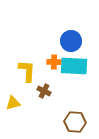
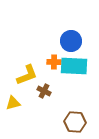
yellow L-shape: moved 4 px down; rotated 65 degrees clockwise
